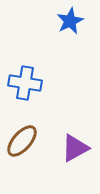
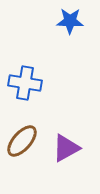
blue star: rotated 28 degrees clockwise
purple triangle: moved 9 px left
